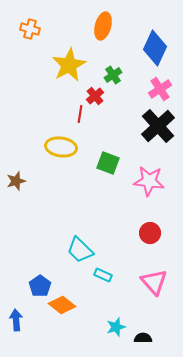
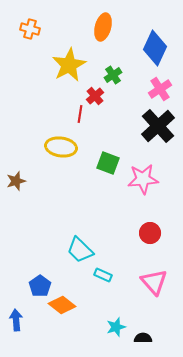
orange ellipse: moved 1 px down
pink star: moved 6 px left, 2 px up; rotated 12 degrees counterclockwise
